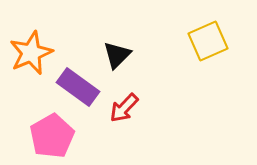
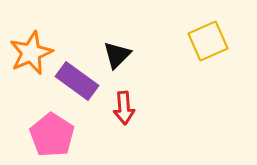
purple rectangle: moved 1 px left, 6 px up
red arrow: rotated 48 degrees counterclockwise
pink pentagon: moved 1 px up; rotated 9 degrees counterclockwise
